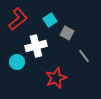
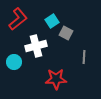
cyan square: moved 2 px right, 1 px down
gray square: moved 1 px left
gray line: moved 1 px down; rotated 40 degrees clockwise
cyan circle: moved 3 px left
red star: moved 1 px down; rotated 20 degrees clockwise
